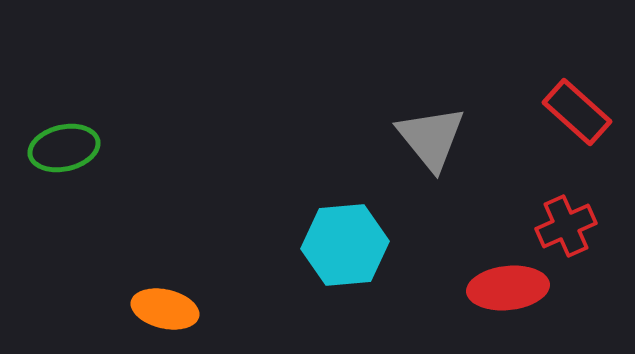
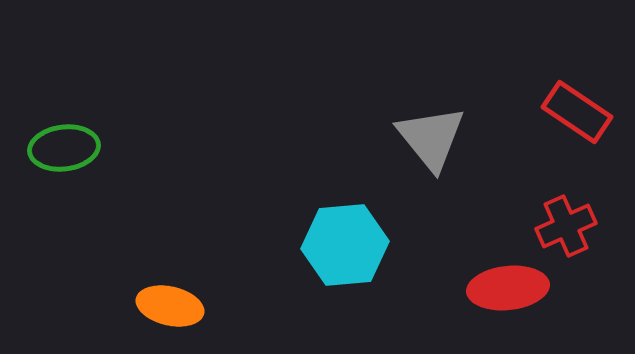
red rectangle: rotated 8 degrees counterclockwise
green ellipse: rotated 6 degrees clockwise
orange ellipse: moved 5 px right, 3 px up
